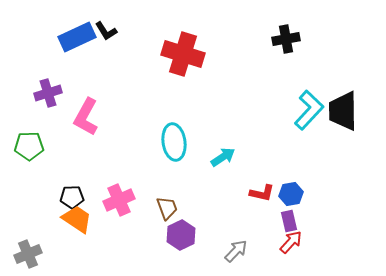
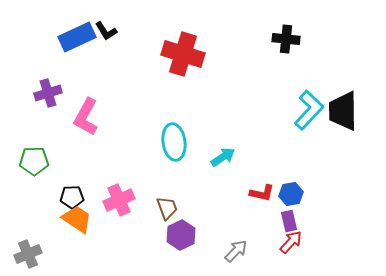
black cross: rotated 16 degrees clockwise
green pentagon: moved 5 px right, 15 px down
